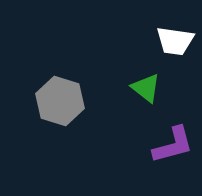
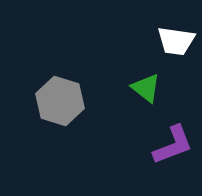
white trapezoid: moved 1 px right
purple L-shape: rotated 6 degrees counterclockwise
